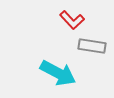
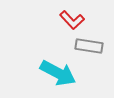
gray rectangle: moved 3 px left
